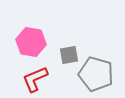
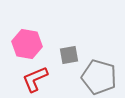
pink hexagon: moved 4 px left, 2 px down
gray pentagon: moved 3 px right, 3 px down
